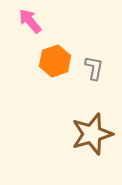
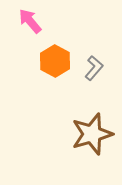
orange hexagon: rotated 12 degrees counterclockwise
gray L-shape: rotated 30 degrees clockwise
